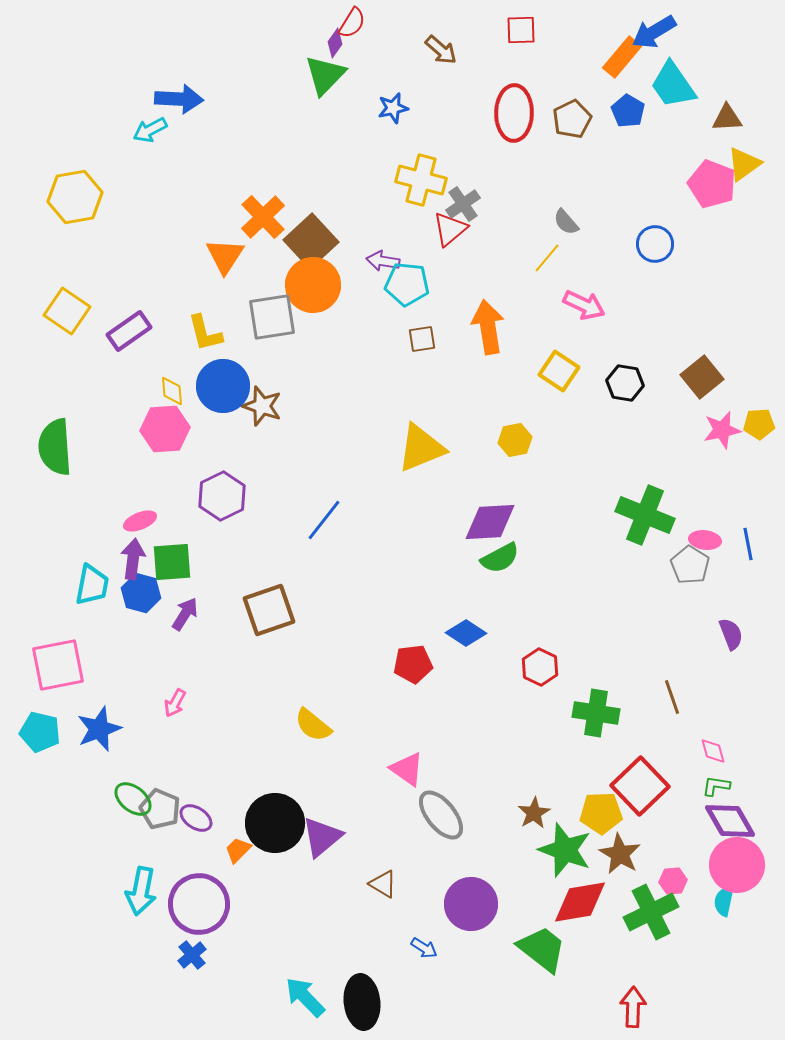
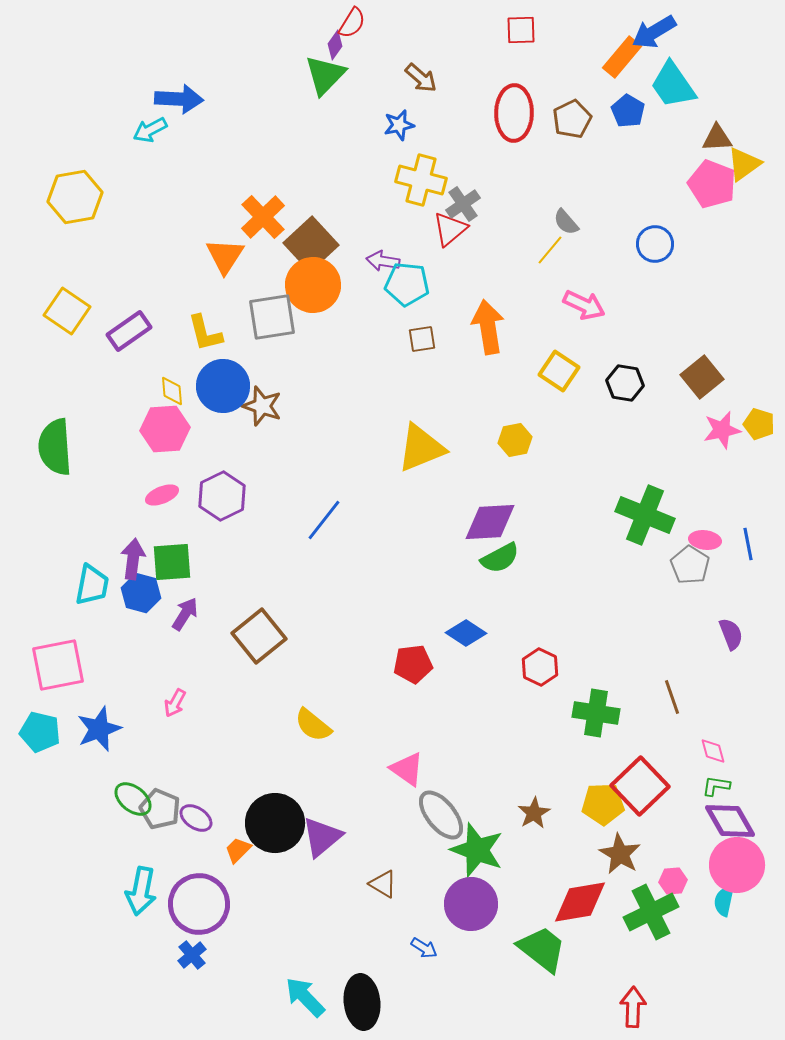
purple diamond at (335, 43): moved 2 px down
brown arrow at (441, 50): moved 20 px left, 28 px down
blue star at (393, 108): moved 6 px right, 17 px down
brown triangle at (727, 118): moved 10 px left, 20 px down
brown square at (311, 241): moved 3 px down
yellow line at (547, 258): moved 3 px right, 8 px up
yellow pentagon at (759, 424): rotated 20 degrees clockwise
pink ellipse at (140, 521): moved 22 px right, 26 px up
brown square at (269, 610): moved 10 px left, 26 px down; rotated 20 degrees counterclockwise
yellow pentagon at (601, 813): moved 2 px right, 9 px up
green star at (565, 850): moved 88 px left
